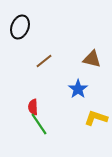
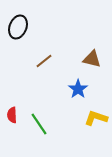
black ellipse: moved 2 px left
red semicircle: moved 21 px left, 8 px down
